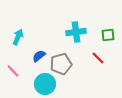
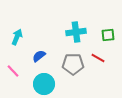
cyan arrow: moved 1 px left
red line: rotated 16 degrees counterclockwise
gray pentagon: moved 12 px right; rotated 15 degrees clockwise
cyan circle: moved 1 px left
